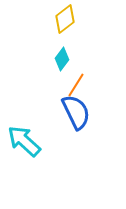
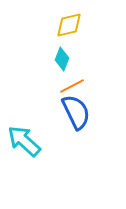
yellow diamond: moved 4 px right, 6 px down; rotated 24 degrees clockwise
cyan diamond: rotated 15 degrees counterclockwise
orange line: moved 4 px left, 1 px down; rotated 30 degrees clockwise
